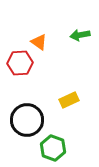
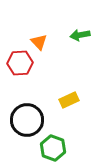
orange triangle: rotated 12 degrees clockwise
